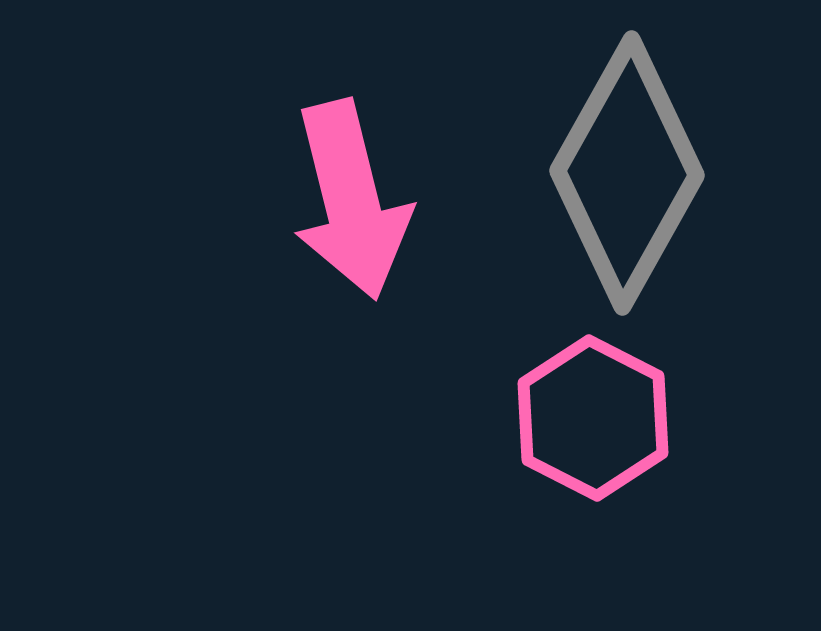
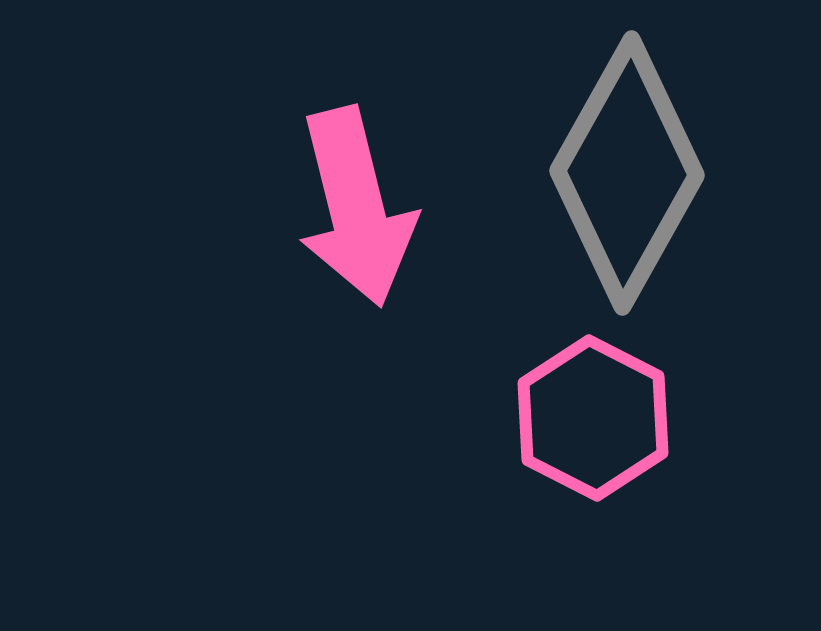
pink arrow: moved 5 px right, 7 px down
